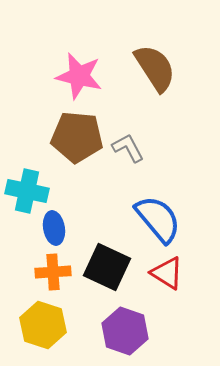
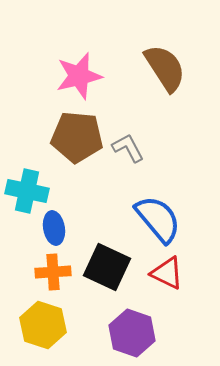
brown semicircle: moved 10 px right
pink star: rotated 27 degrees counterclockwise
red triangle: rotated 6 degrees counterclockwise
purple hexagon: moved 7 px right, 2 px down
